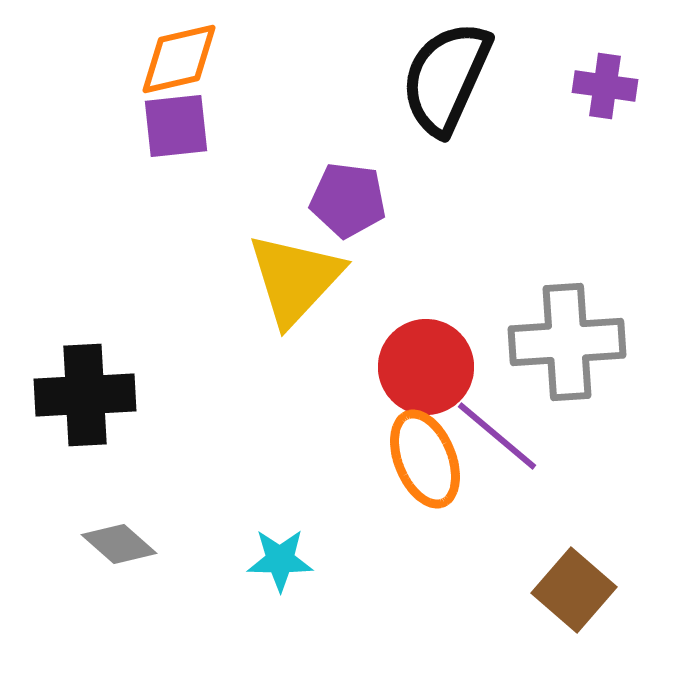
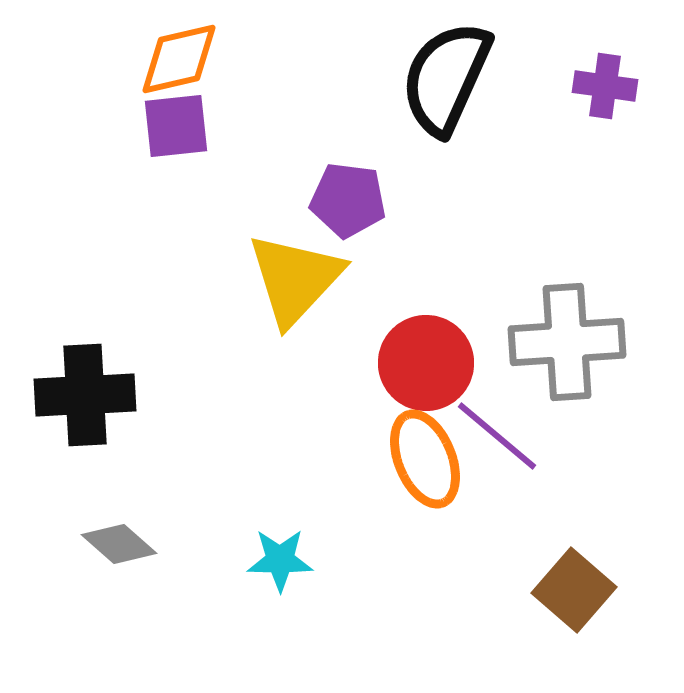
red circle: moved 4 px up
